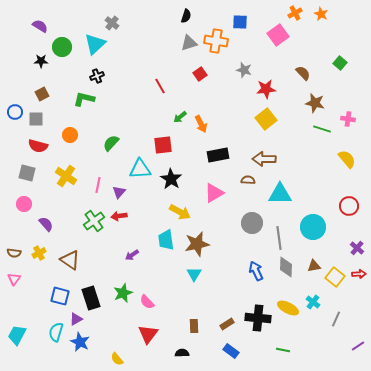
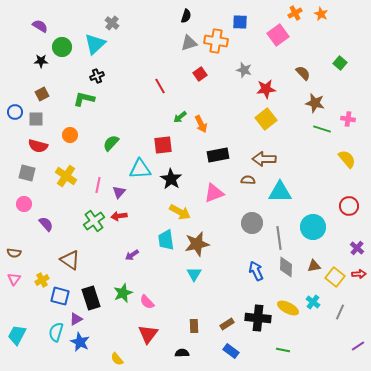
pink triangle at (214, 193): rotated 10 degrees clockwise
cyan triangle at (280, 194): moved 2 px up
yellow cross at (39, 253): moved 3 px right, 27 px down
gray line at (336, 319): moved 4 px right, 7 px up
